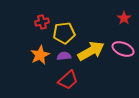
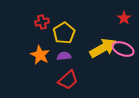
yellow pentagon: rotated 25 degrees counterclockwise
yellow arrow: moved 12 px right, 3 px up
orange star: rotated 18 degrees counterclockwise
